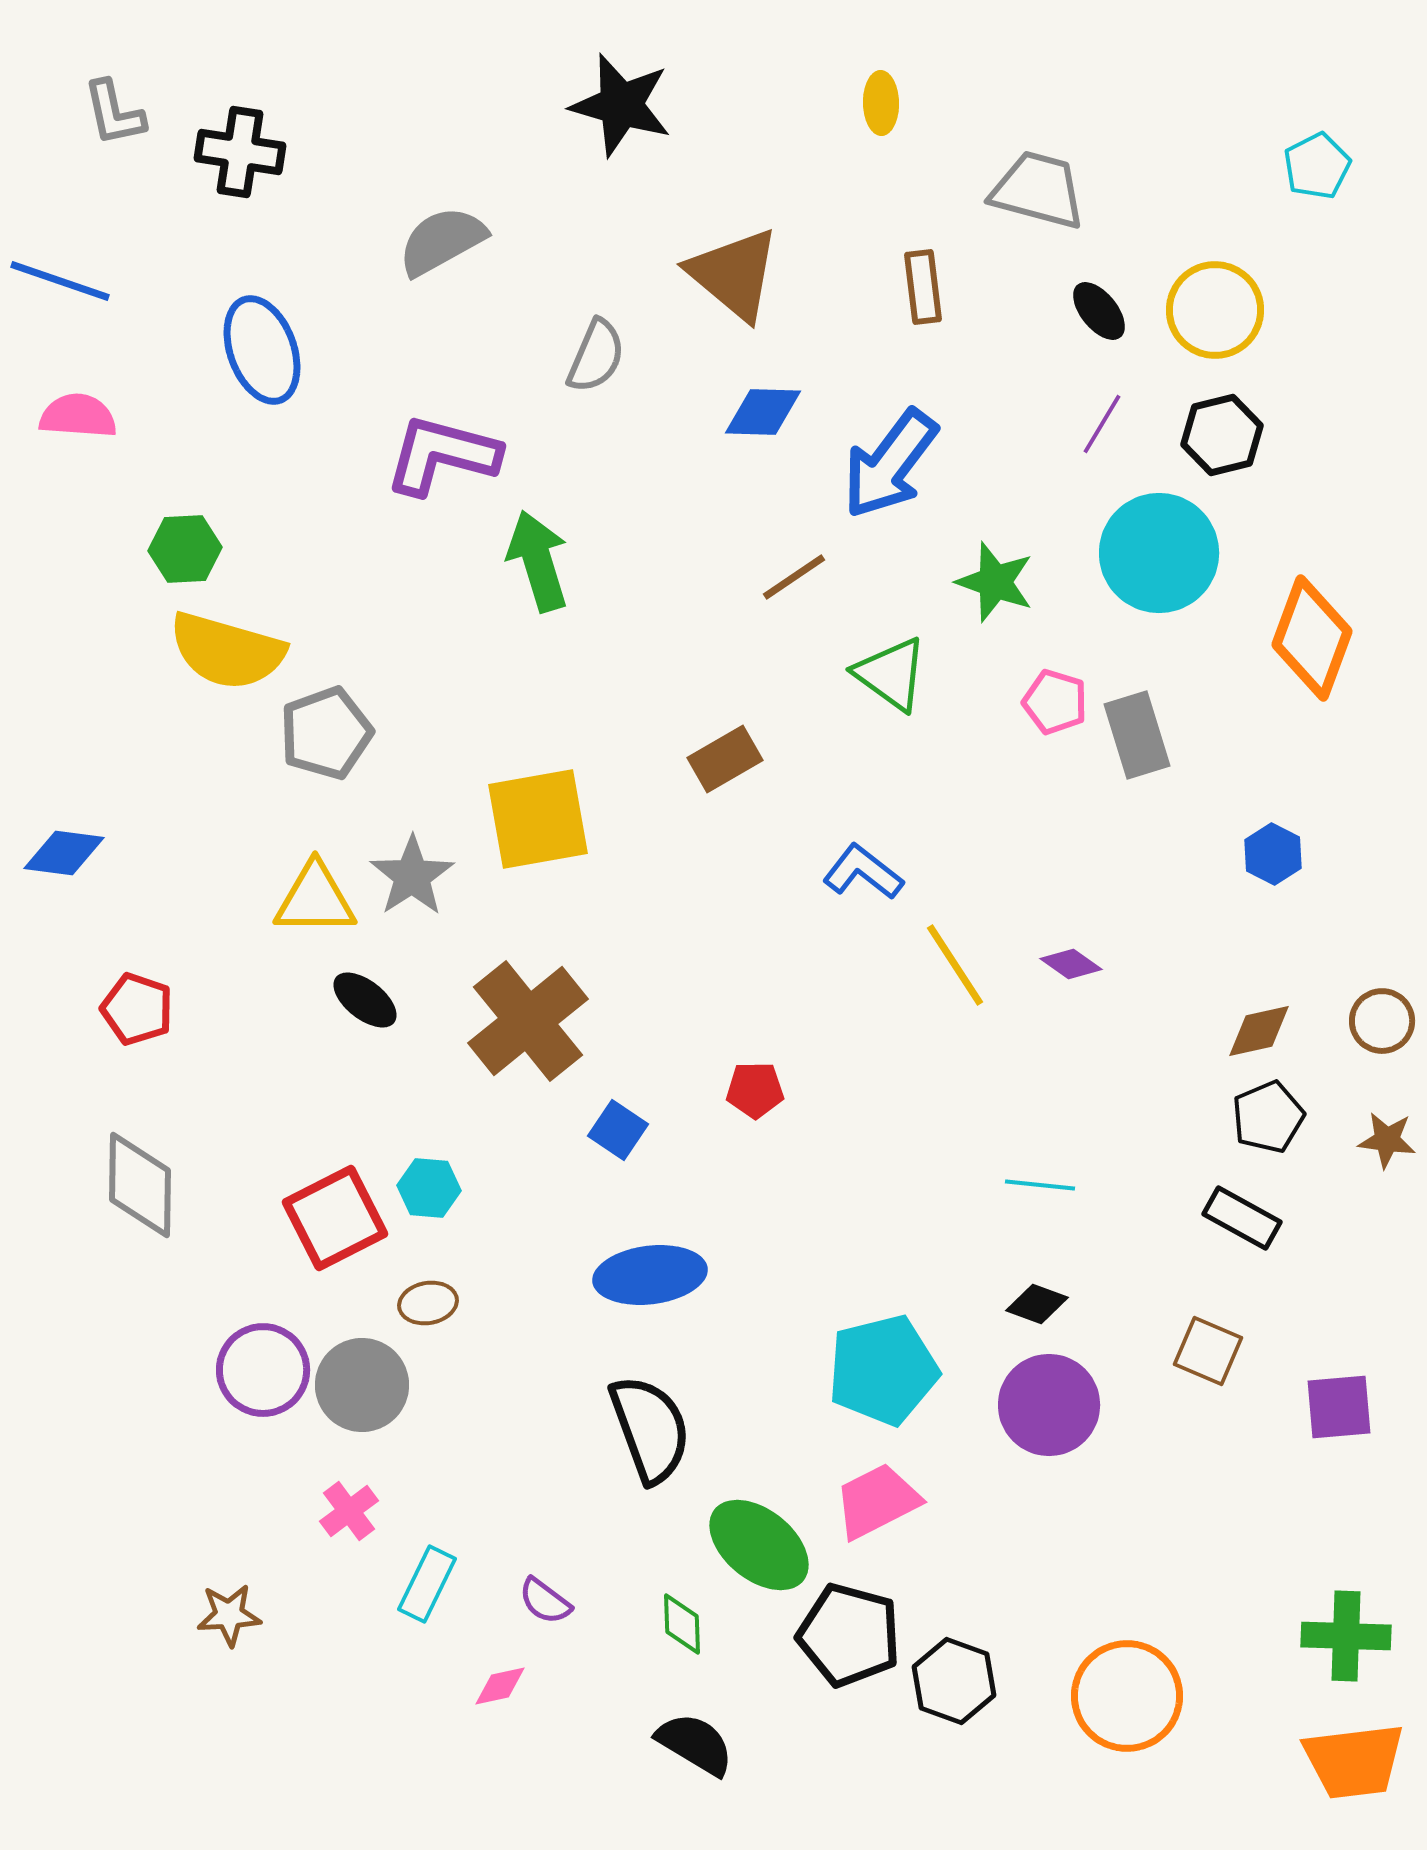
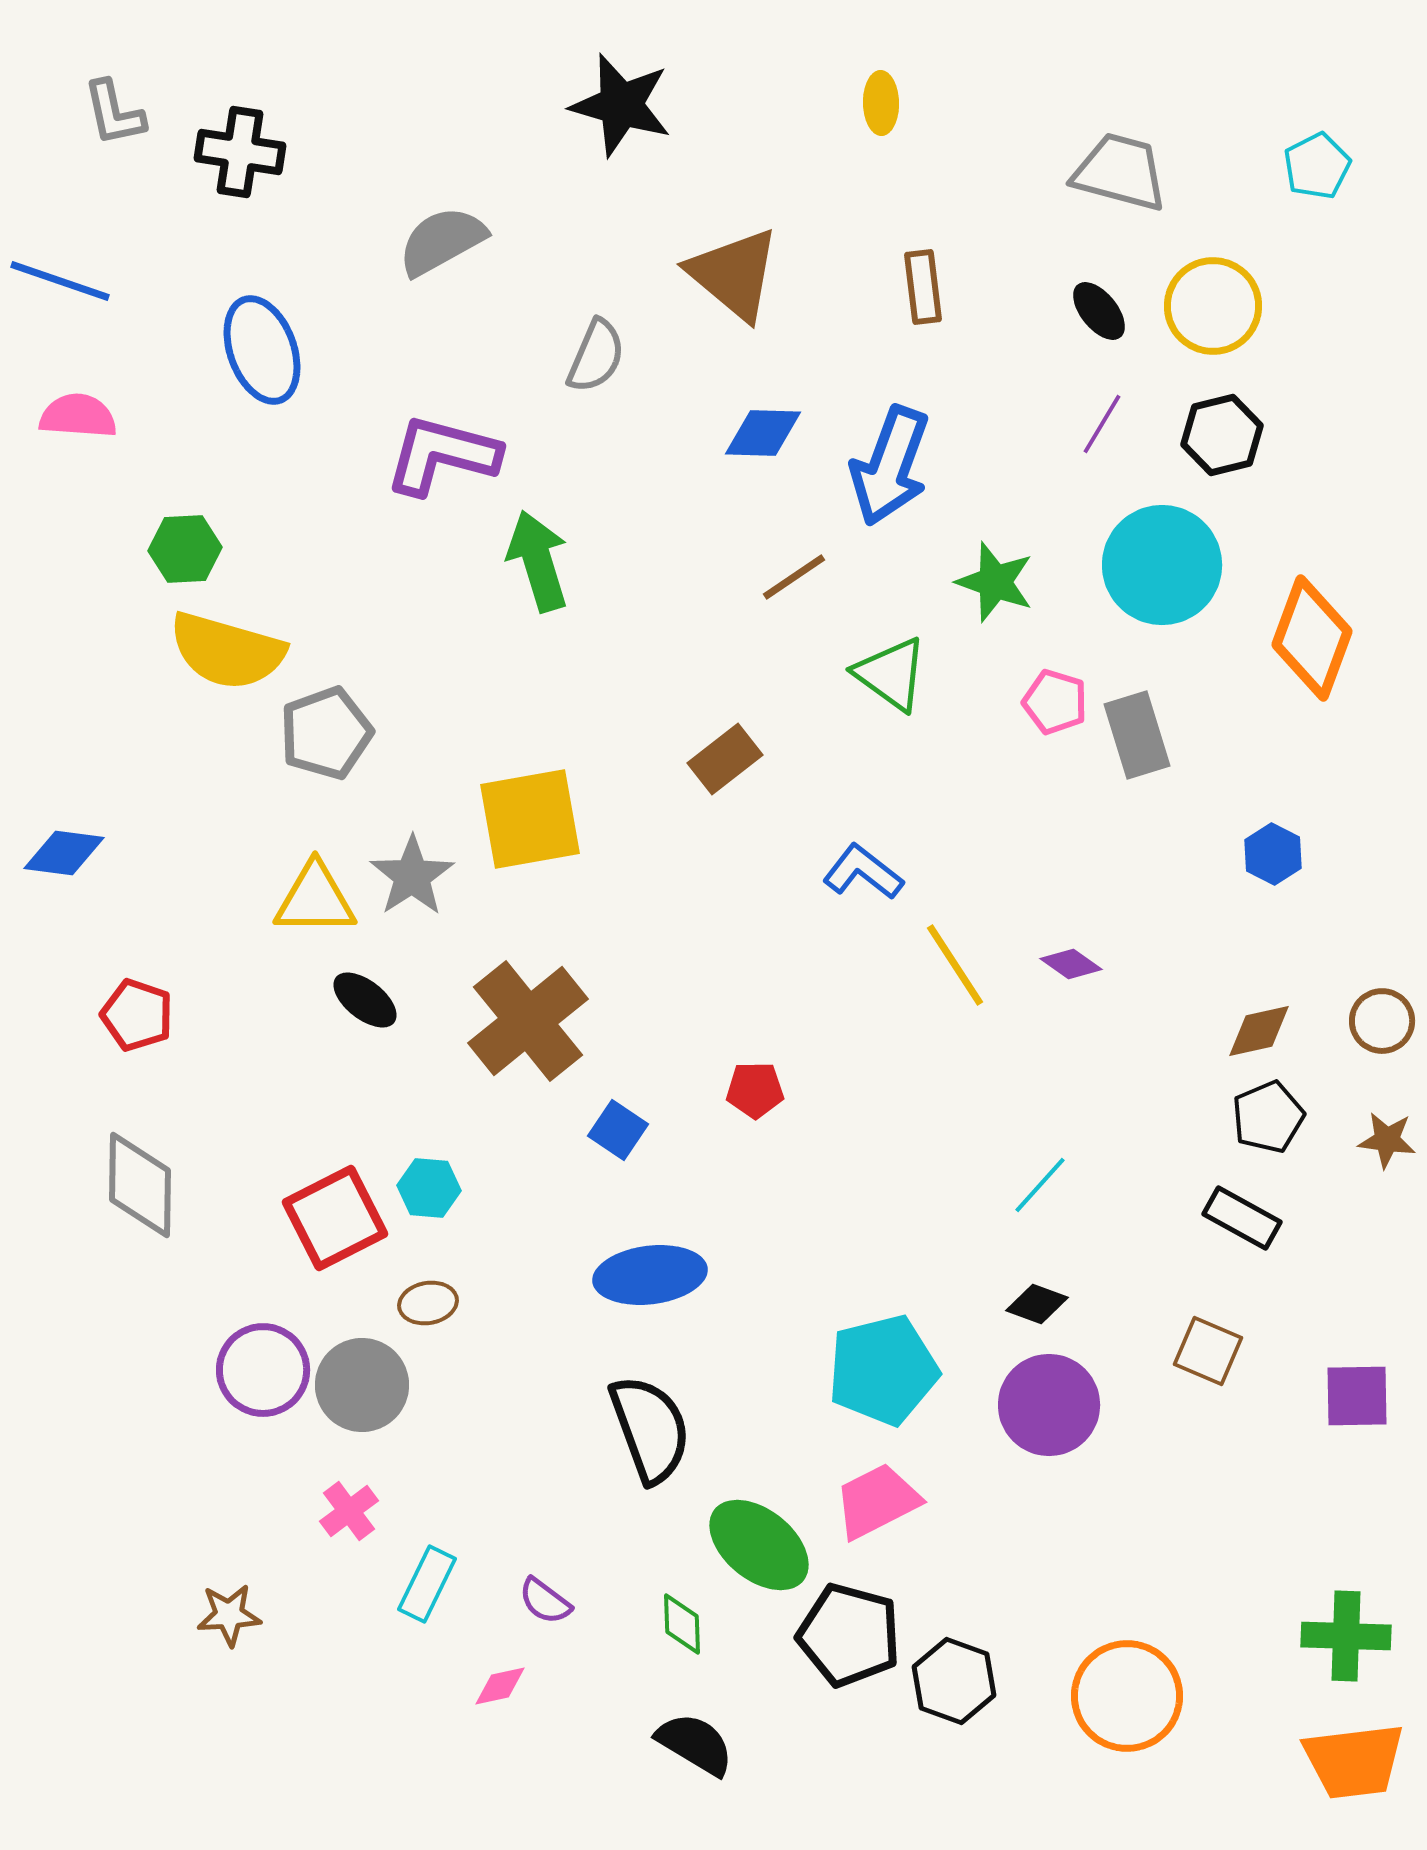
gray trapezoid at (1038, 190): moved 82 px right, 18 px up
yellow circle at (1215, 310): moved 2 px left, 4 px up
blue diamond at (763, 412): moved 21 px down
blue arrow at (890, 464): moved 2 px down; rotated 17 degrees counterclockwise
cyan circle at (1159, 553): moved 3 px right, 12 px down
brown rectangle at (725, 759): rotated 8 degrees counterclockwise
yellow square at (538, 819): moved 8 px left
red pentagon at (137, 1009): moved 6 px down
cyan line at (1040, 1185): rotated 54 degrees counterclockwise
purple square at (1339, 1407): moved 18 px right, 11 px up; rotated 4 degrees clockwise
